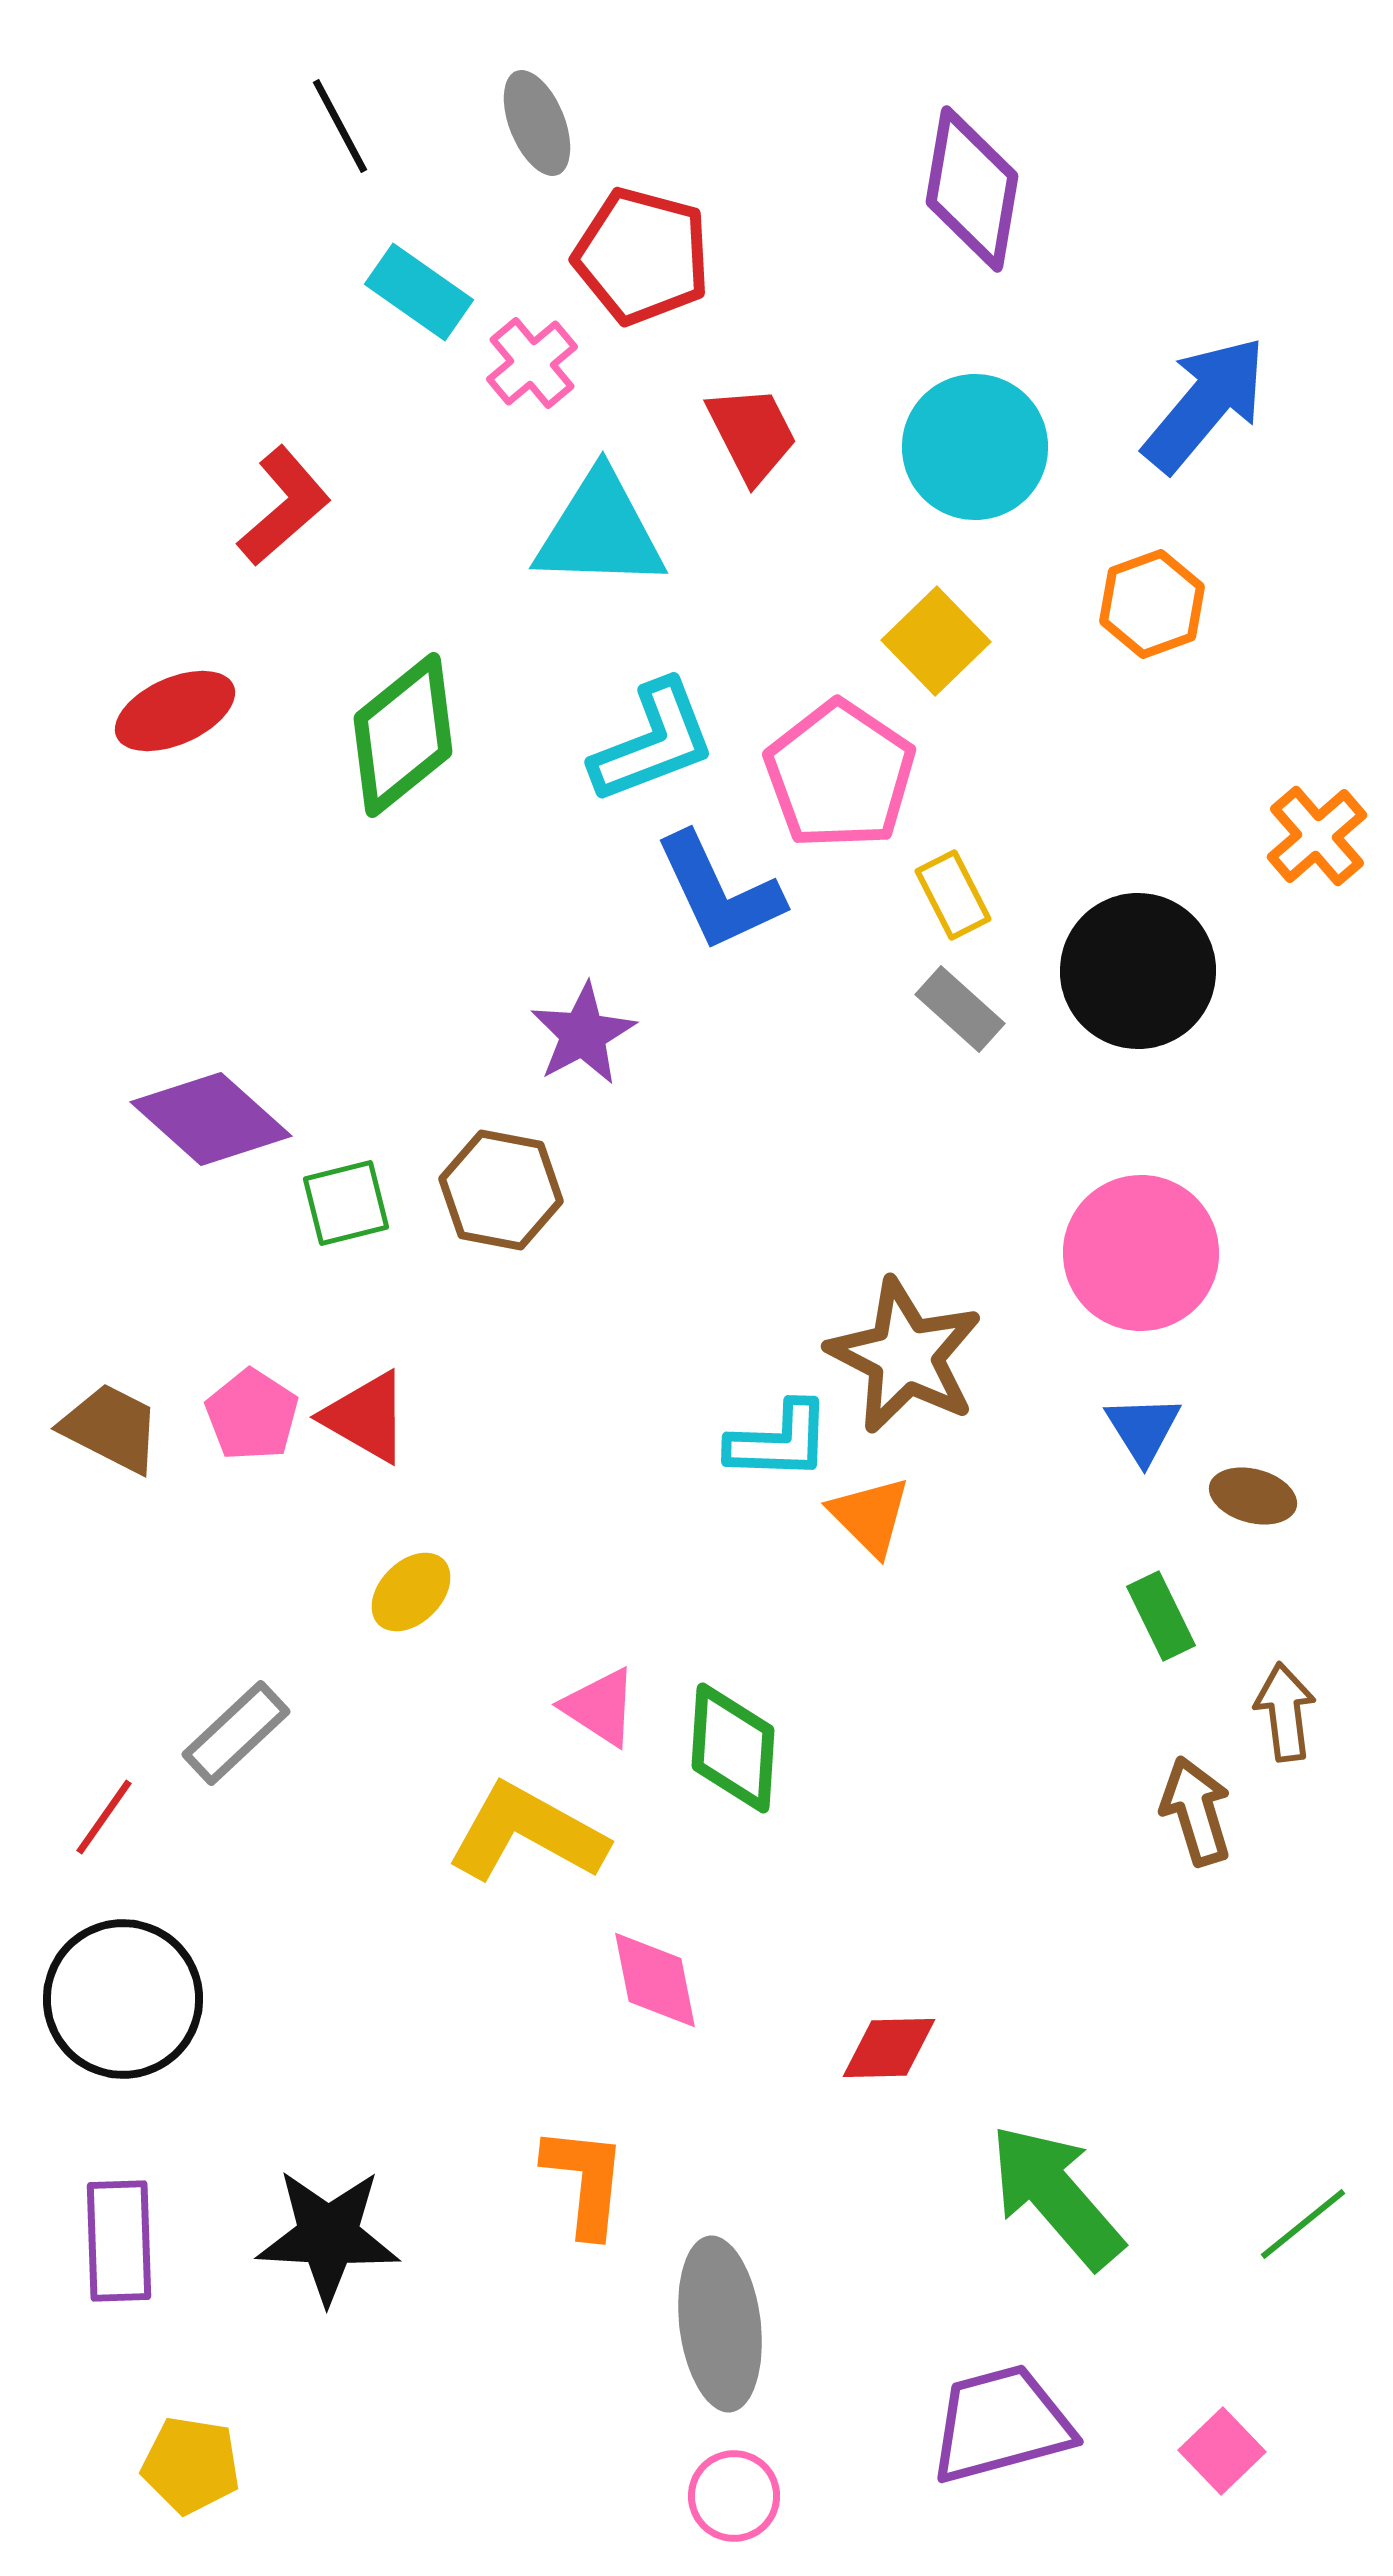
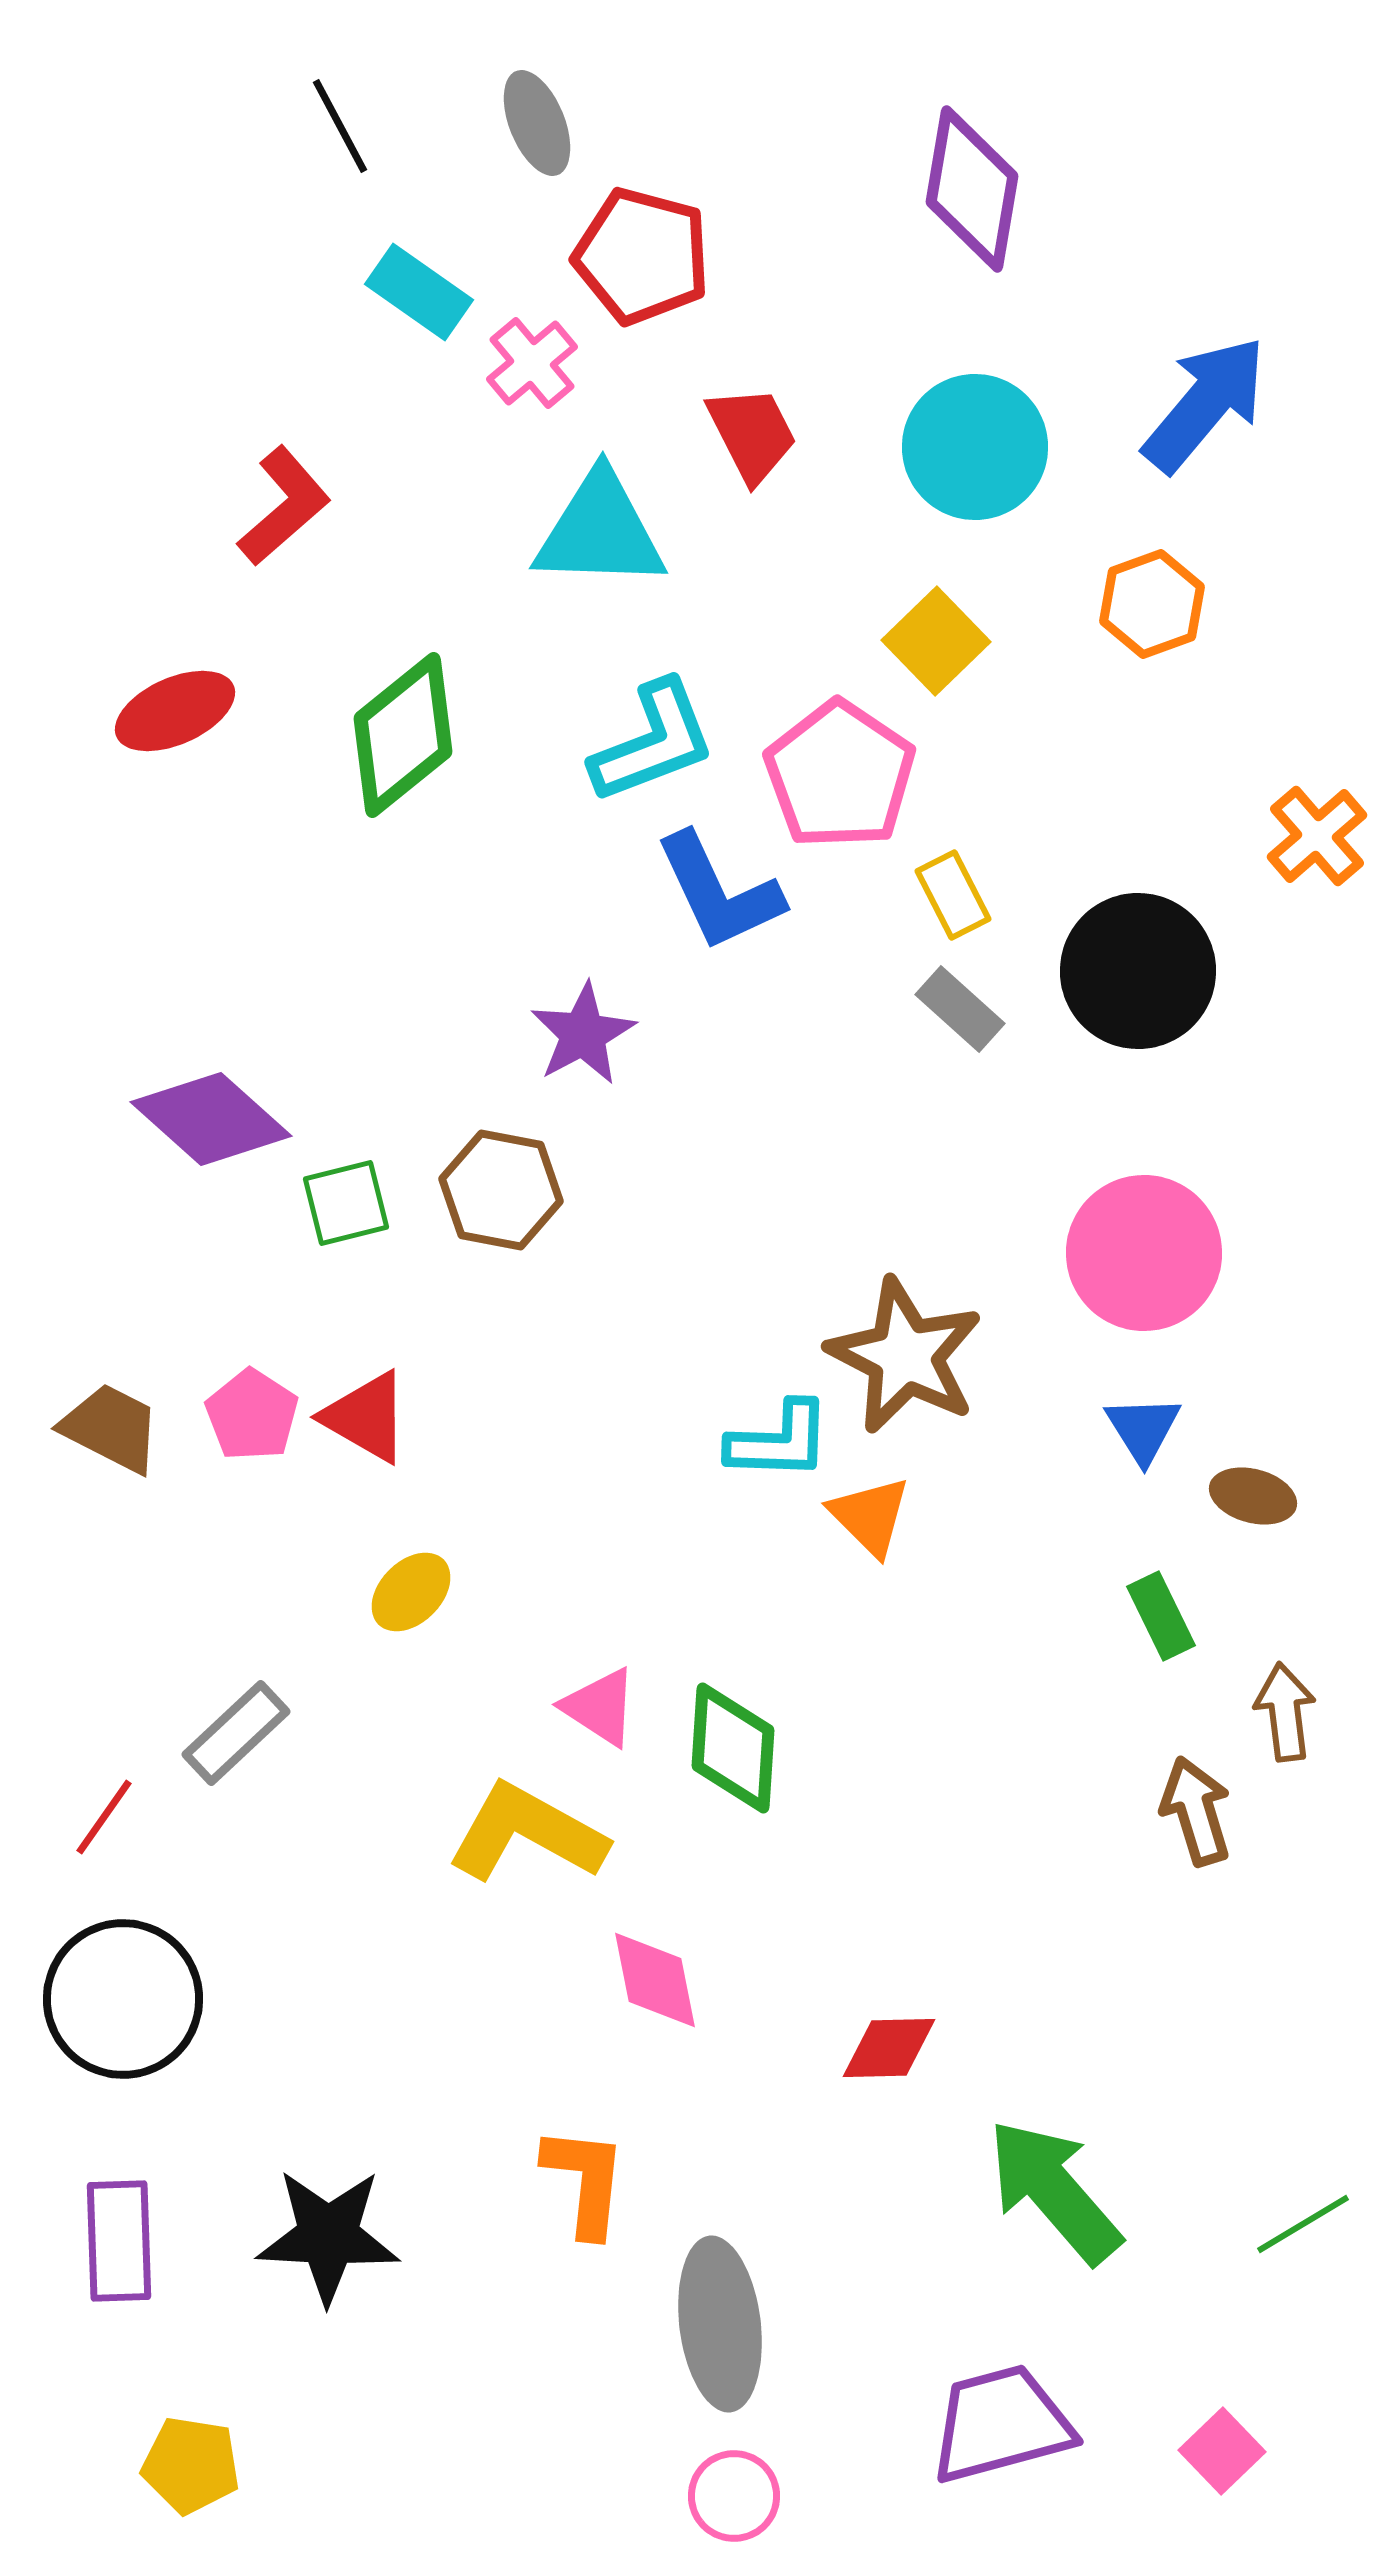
pink circle at (1141, 1253): moved 3 px right
green arrow at (1056, 2196): moved 2 px left, 5 px up
green line at (1303, 2224): rotated 8 degrees clockwise
